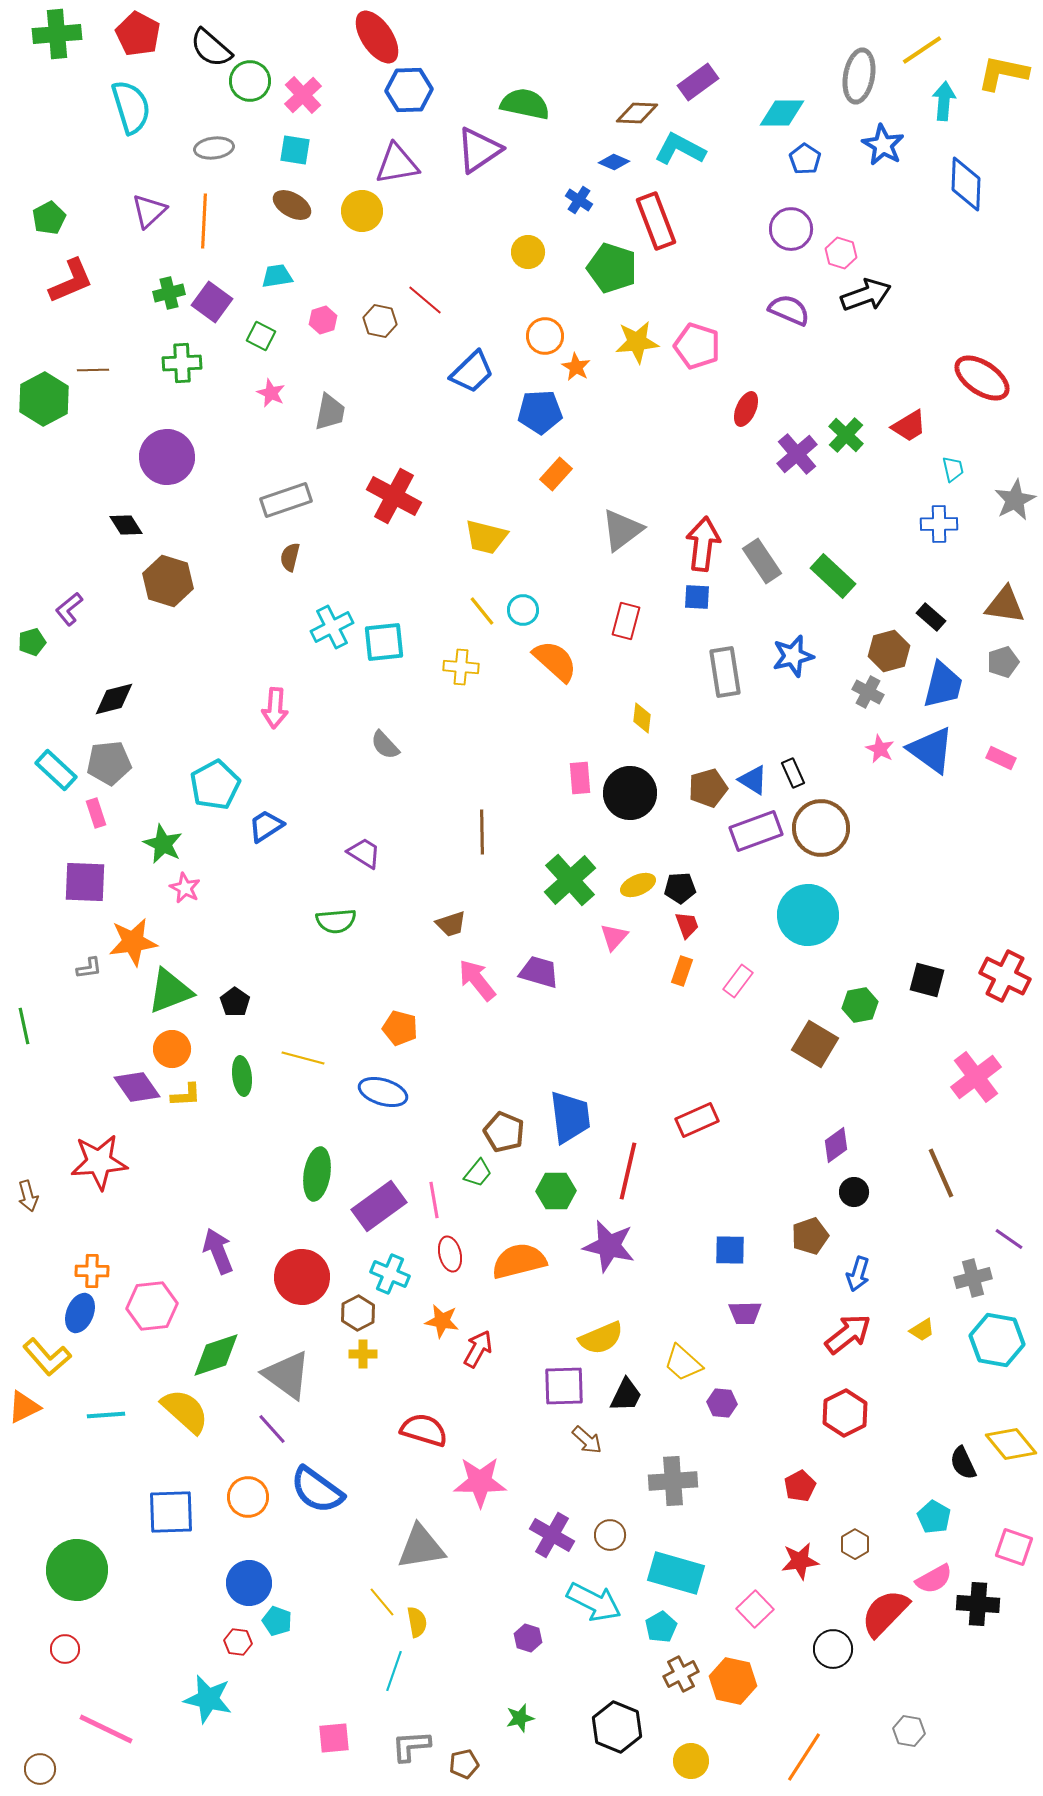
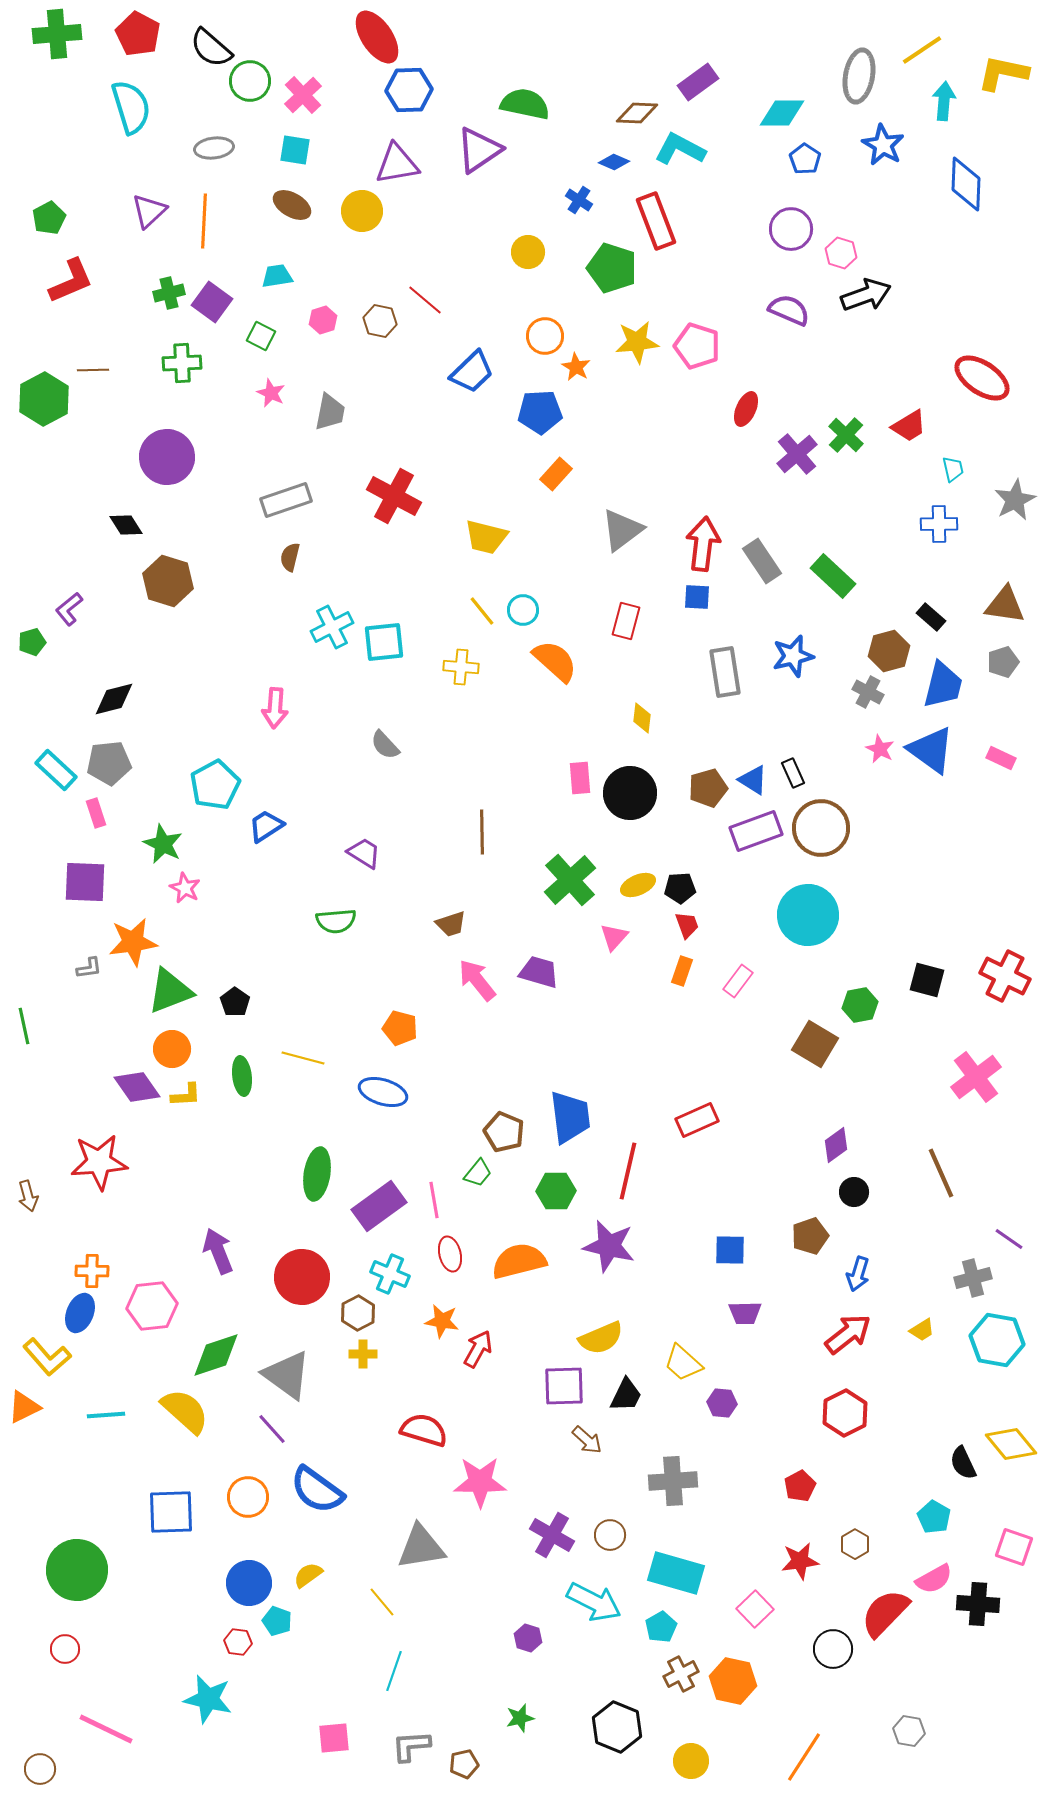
yellow semicircle at (417, 1622): moved 109 px left, 47 px up; rotated 116 degrees counterclockwise
